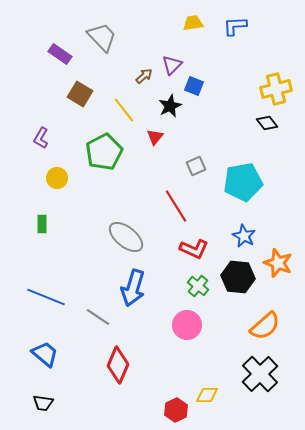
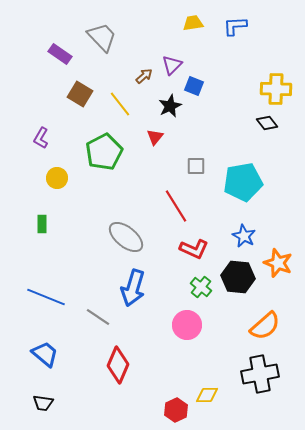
yellow cross: rotated 16 degrees clockwise
yellow line: moved 4 px left, 6 px up
gray square: rotated 24 degrees clockwise
green cross: moved 3 px right, 1 px down
black cross: rotated 33 degrees clockwise
